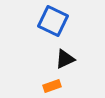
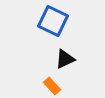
orange rectangle: rotated 66 degrees clockwise
